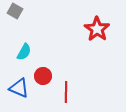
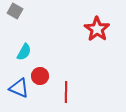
red circle: moved 3 px left
